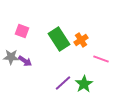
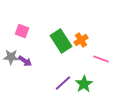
green rectangle: moved 2 px right, 2 px down
